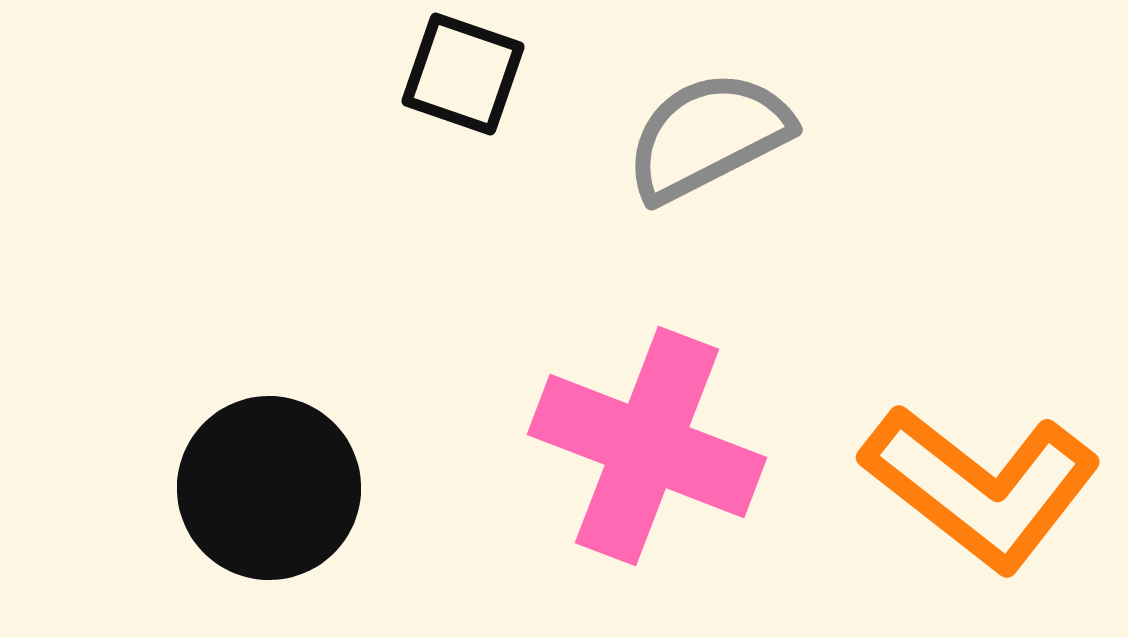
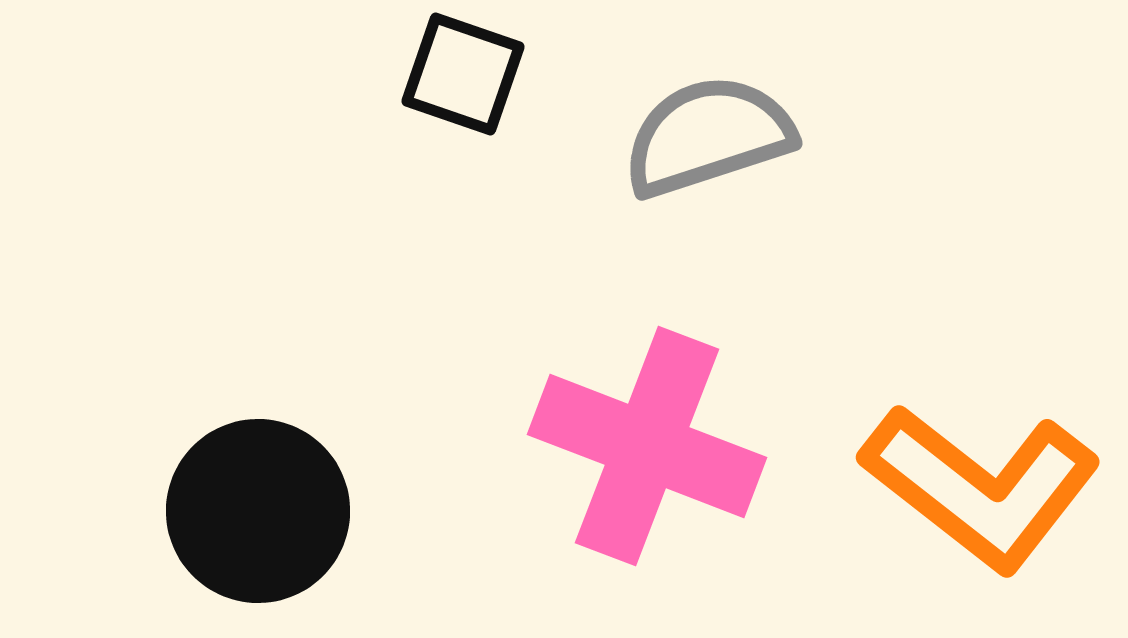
gray semicircle: rotated 9 degrees clockwise
black circle: moved 11 px left, 23 px down
